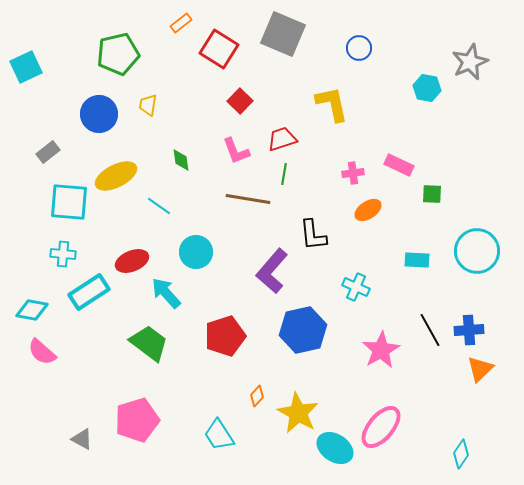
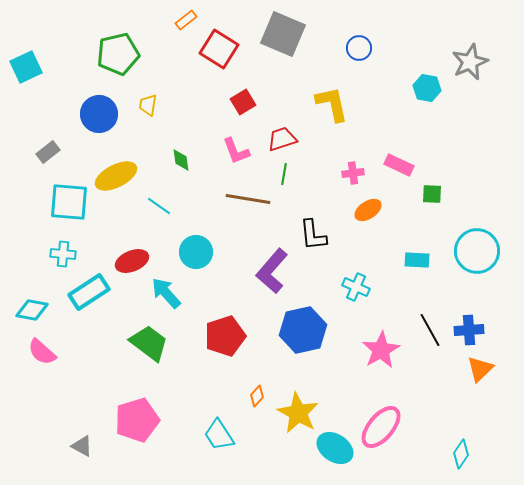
orange rectangle at (181, 23): moved 5 px right, 3 px up
red square at (240, 101): moved 3 px right, 1 px down; rotated 15 degrees clockwise
gray triangle at (82, 439): moved 7 px down
